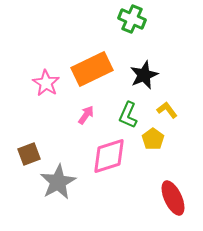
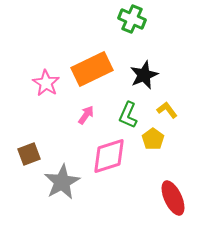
gray star: moved 4 px right
